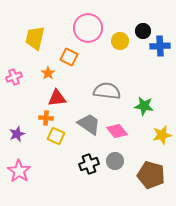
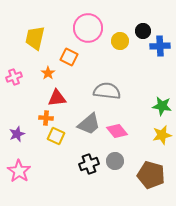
green star: moved 18 px right
gray trapezoid: rotated 105 degrees clockwise
